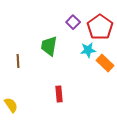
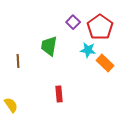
cyan star: rotated 14 degrees clockwise
